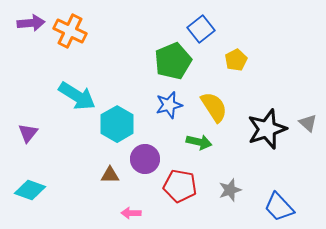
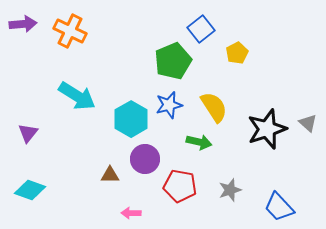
purple arrow: moved 8 px left, 1 px down
yellow pentagon: moved 1 px right, 7 px up
cyan hexagon: moved 14 px right, 5 px up
